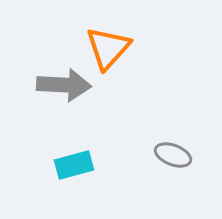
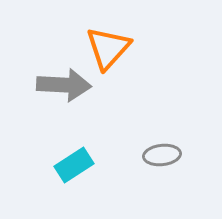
gray ellipse: moved 11 px left; rotated 27 degrees counterclockwise
cyan rectangle: rotated 18 degrees counterclockwise
